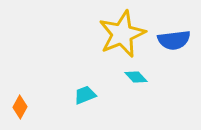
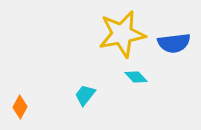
yellow star: rotated 12 degrees clockwise
blue semicircle: moved 3 px down
cyan trapezoid: rotated 30 degrees counterclockwise
